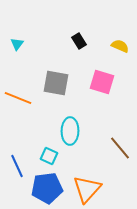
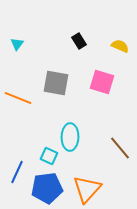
cyan ellipse: moved 6 px down
blue line: moved 6 px down; rotated 50 degrees clockwise
